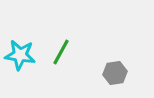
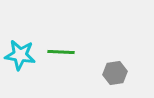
green line: rotated 64 degrees clockwise
